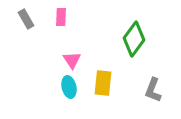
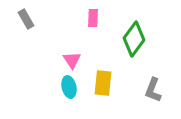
pink rectangle: moved 32 px right, 1 px down
